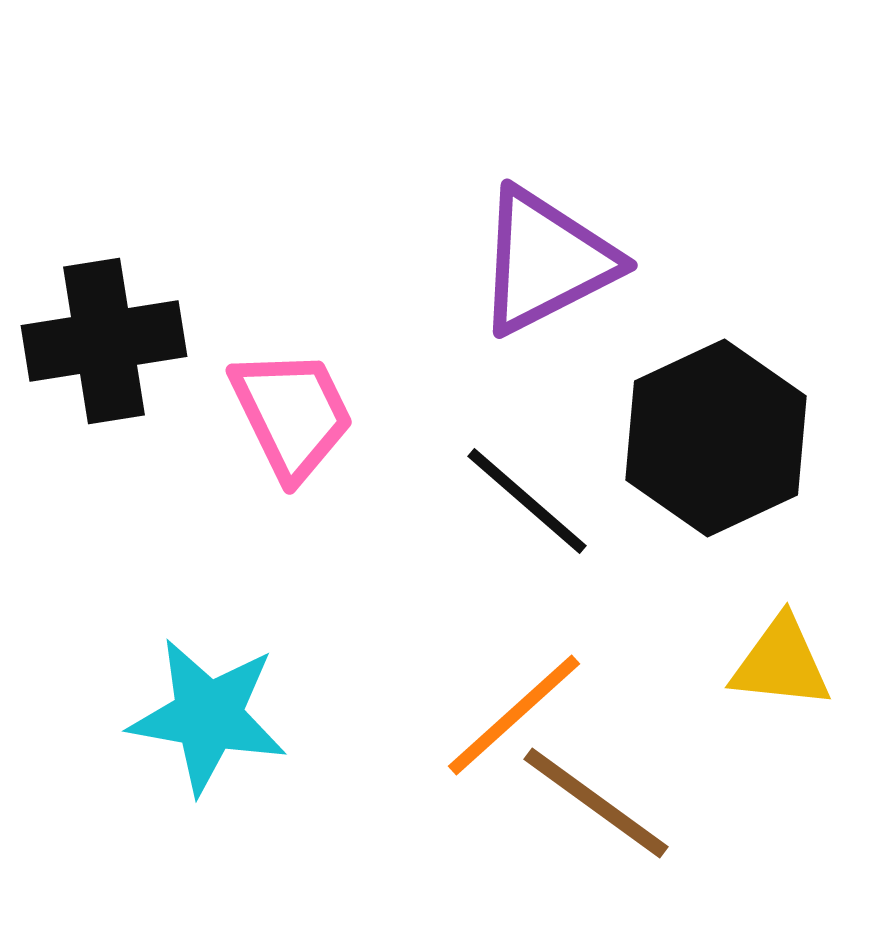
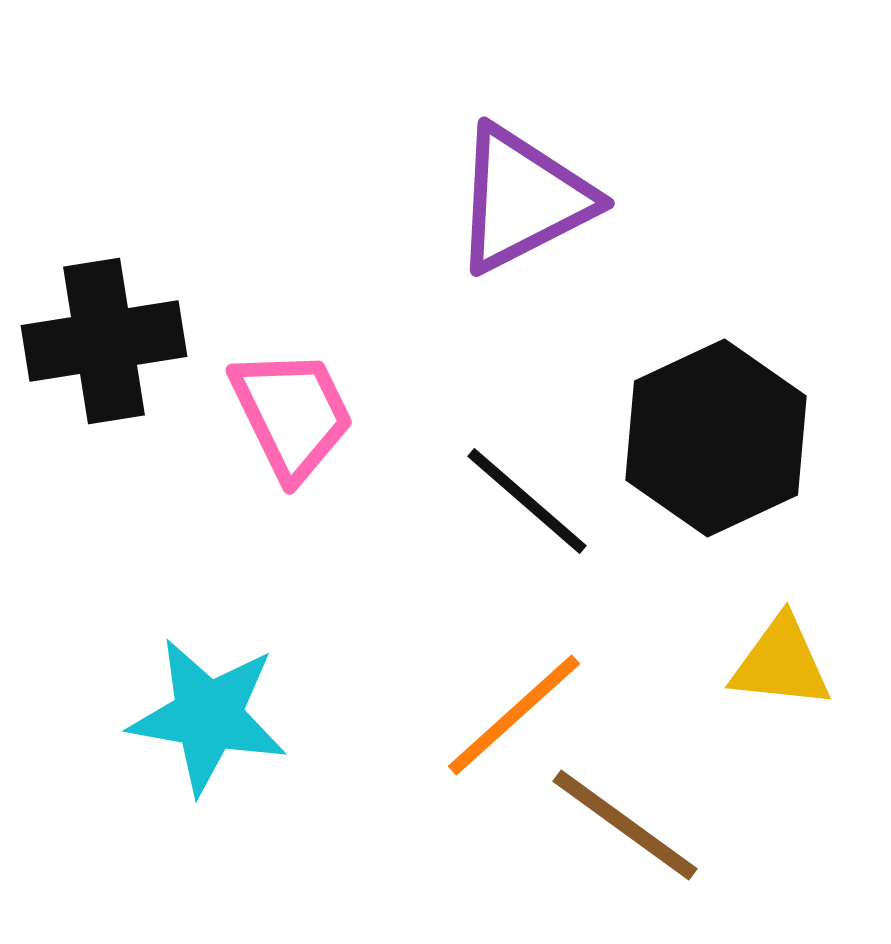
purple triangle: moved 23 px left, 62 px up
brown line: moved 29 px right, 22 px down
